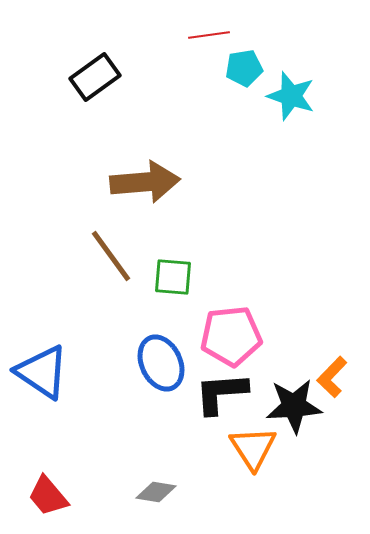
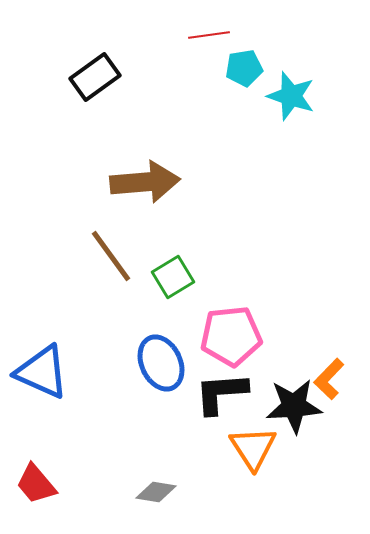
green square: rotated 36 degrees counterclockwise
blue triangle: rotated 10 degrees counterclockwise
orange L-shape: moved 3 px left, 2 px down
red trapezoid: moved 12 px left, 12 px up
